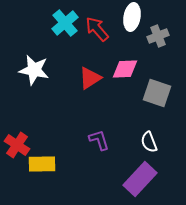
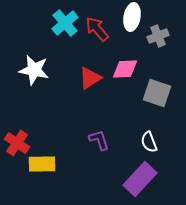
red cross: moved 2 px up
